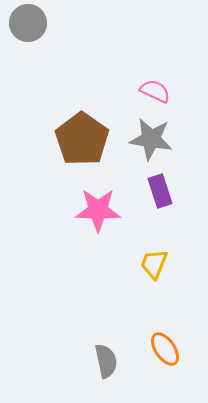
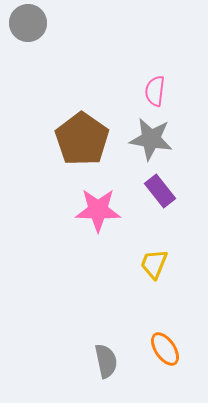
pink semicircle: rotated 108 degrees counterclockwise
purple rectangle: rotated 20 degrees counterclockwise
